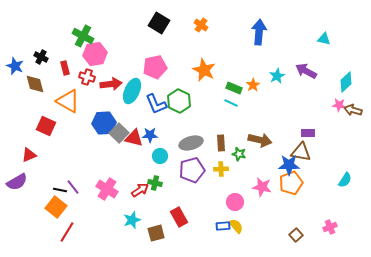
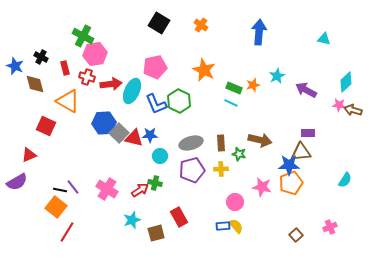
purple arrow at (306, 71): moved 19 px down
orange star at (253, 85): rotated 16 degrees clockwise
brown triangle at (301, 152): rotated 15 degrees counterclockwise
